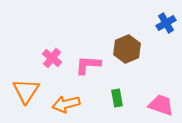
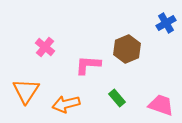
pink cross: moved 7 px left, 11 px up
green rectangle: rotated 30 degrees counterclockwise
